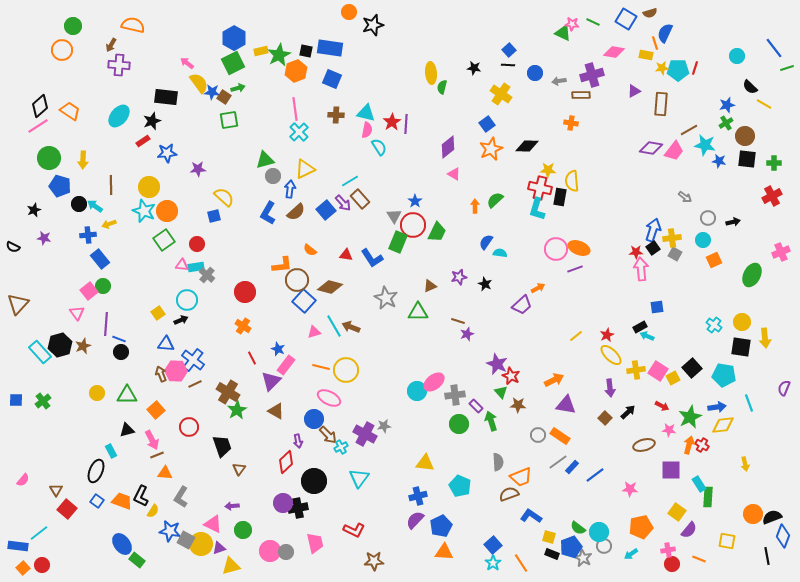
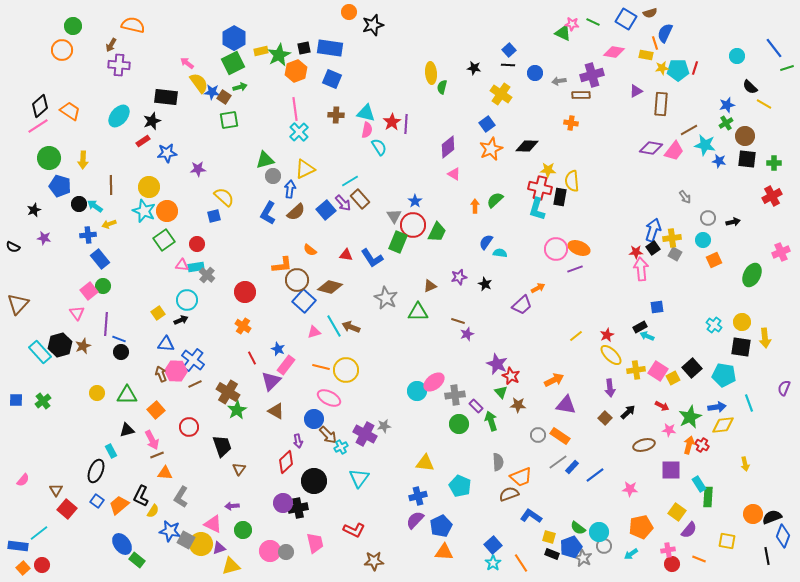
black square at (306, 51): moved 2 px left, 3 px up; rotated 24 degrees counterclockwise
green arrow at (238, 88): moved 2 px right, 1 px up
purple triangle at (634, 91): moved 2 px right
gray arrow at (685, 197): rotated 16 degrees clockwise
orange trapezoid at (122, 501): moved 3 px left, 4 px down; rotated 60 degrees counterclockwise
